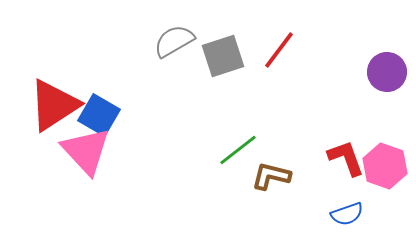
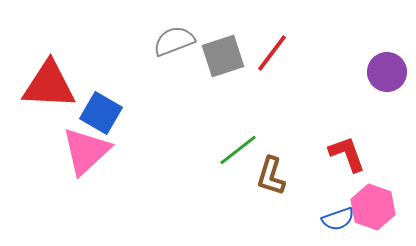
gray semicircle: rotated 9 degrees clockwise
red line: moved 7 px left, 3 px down
red triangle: moved 5 px left, 20 px up; rotated 36 degrees clockwise
blue square: moved 2 px right, 2 px up
pink triangle: rotated 30 degrees clockwise
red L-shape: moved 1 px right, 4 px up
pink hexagon: moved 12 px left, 41 px down
brown L-shape: rotated 87 degrees counterclockwise
blue semicircle: moved 9 px left, 5 px down
